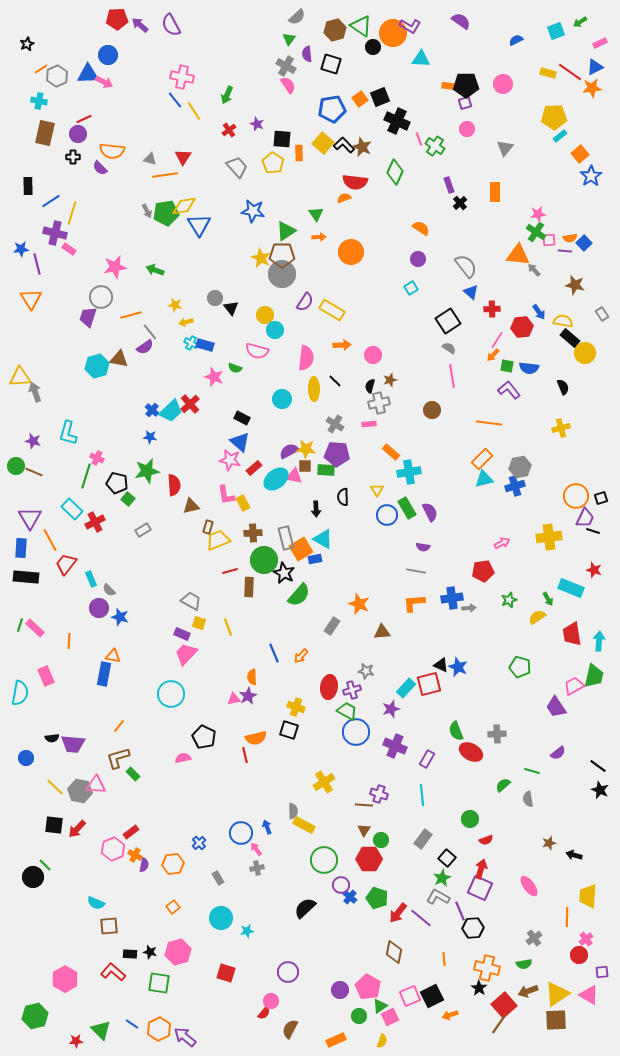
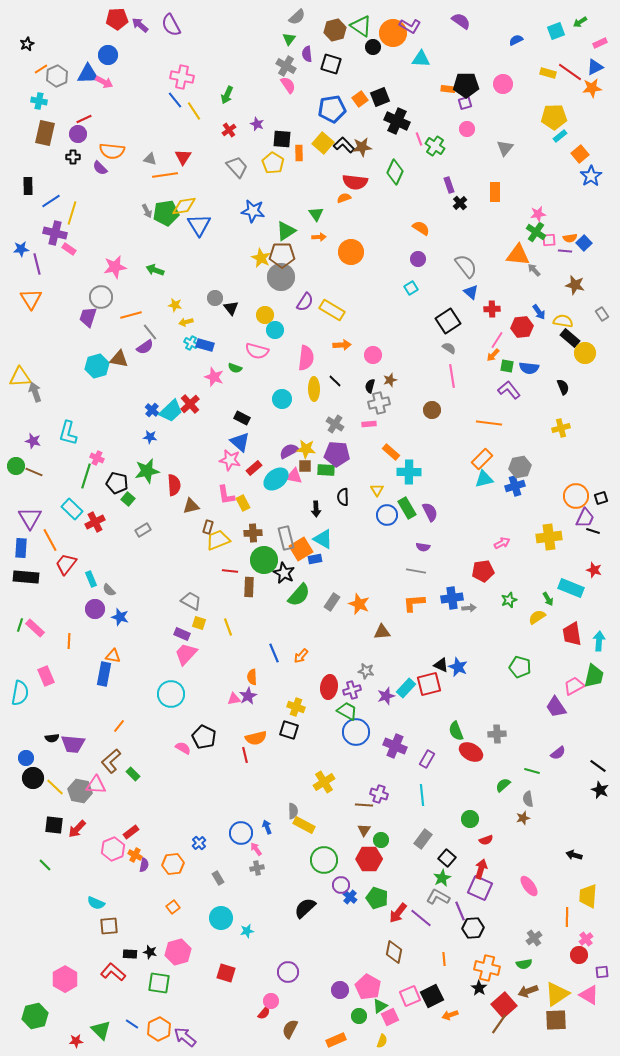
orange rectangle at (449, 86): moved 1 px left, 3 px down
brown star at (362, 147): rotated 30 degrees counterclockwise
gray circle at (282, 274): moved 1 px left, 3 px down
cyan cross at (409, 472): rotated 10 degrees clockwise
red line at (230, 571): rotated 21 degrees clockwise
purple circle at (99, 608): moved 4 px left, 1 px down
gray rectangle at (332, 626): moved 24 px up
purple star at (391, 709): moved 5 px left, 13 px up
brown L-shape at (118, 758): moved 7 px left, 3 px down; rotated 25 degrees counterclockwise
pink semicircle at (183, 758): moved 10 px up; rotated 42 degrees clockwise
brown star at (549, 843): moved 26 px left, 25 px up
black circle at (33, 877): moved 99 px up
